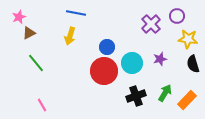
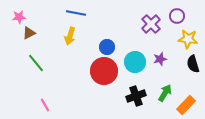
pink star: rotated 16 degrees clockwise
cyan circle: moved 3 px right, 1 px up
orange rectangle: moved 1 px left, 5 px down
pink line: moved 3 px right
